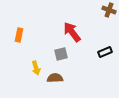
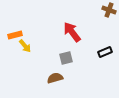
orange rectangle: moved 4 px left; rotated 64 degrees clockwise
gray square: moved 5 px right, 4 px down
yellow arrow: moved 11 px left, 22 px up; rotated 24 degrees counterclockwise
brown semicircle: rotated 14 degrees counterclockwise
